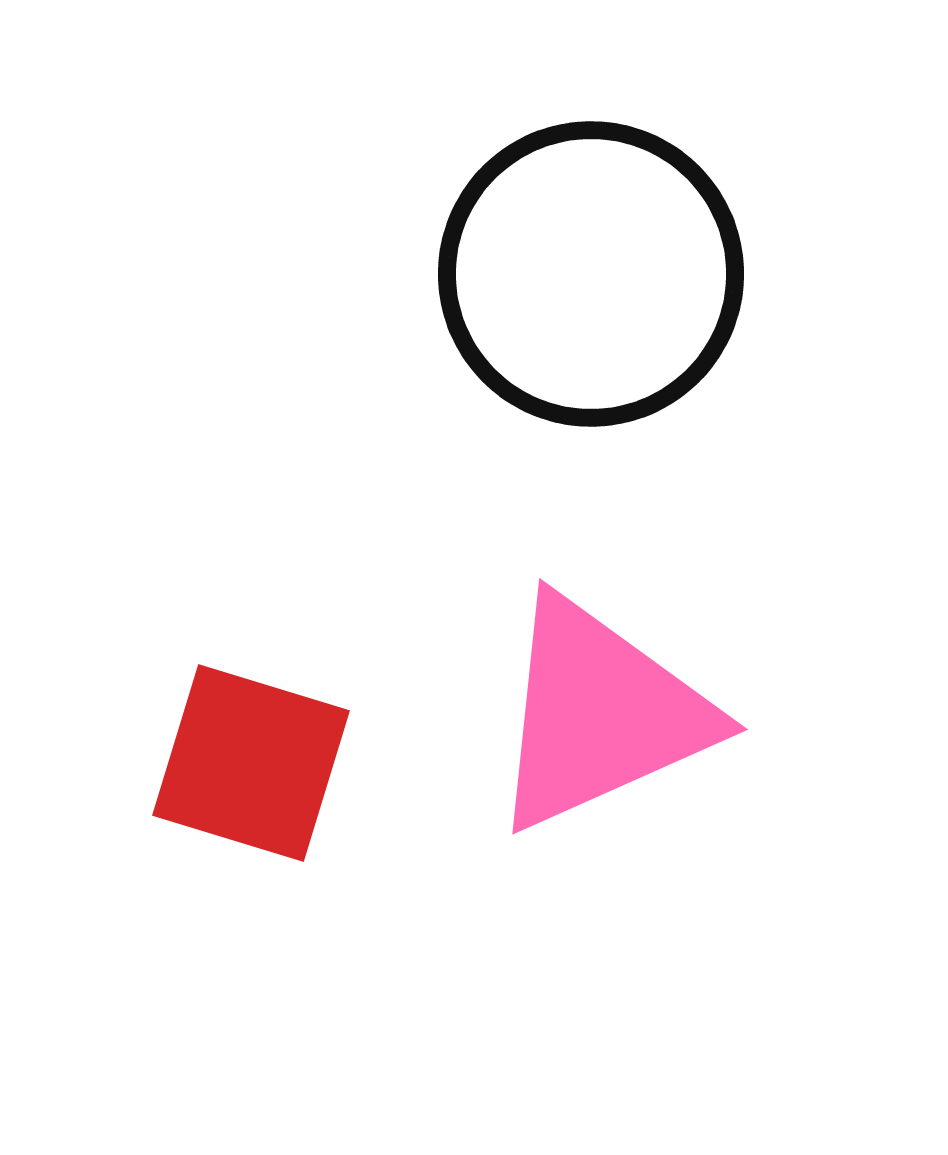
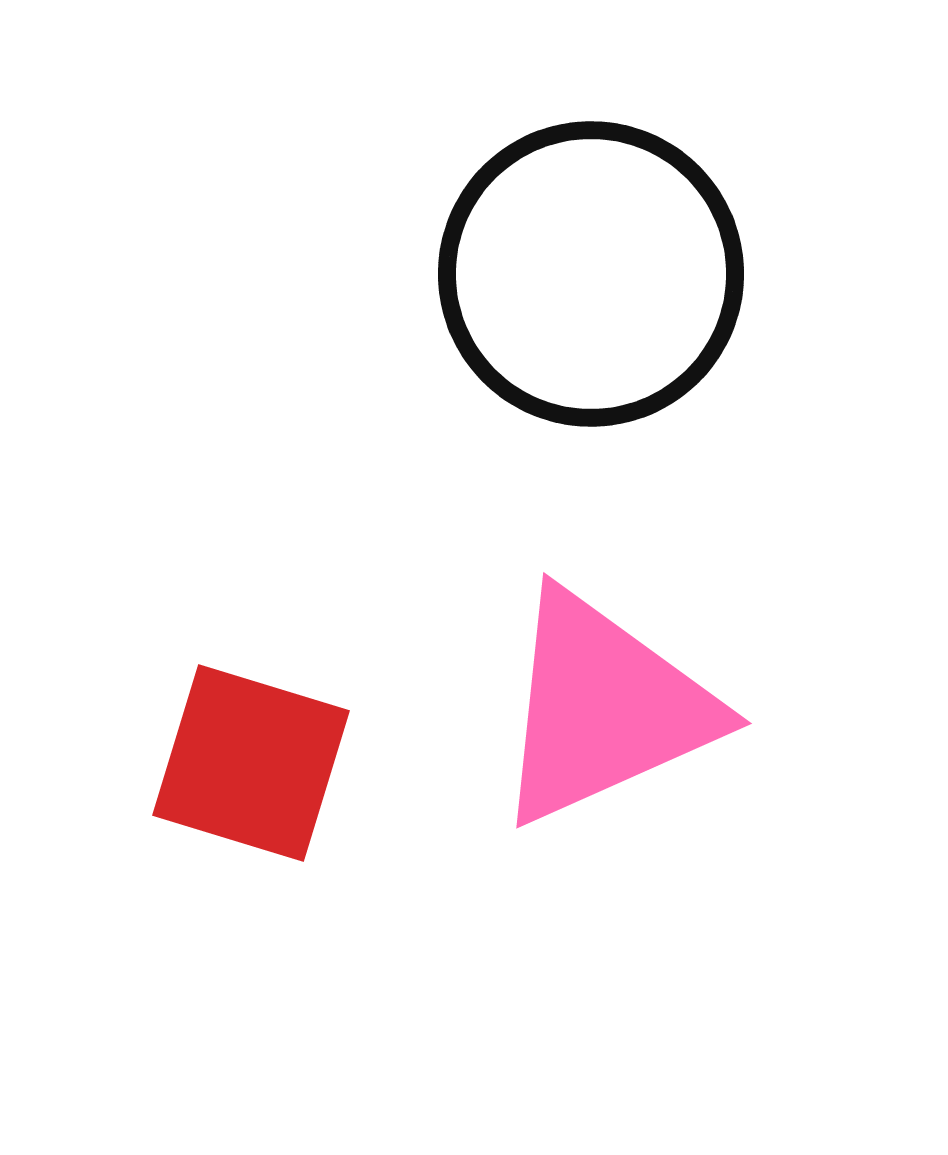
pink triangle: moved 4 px right, 6 px up
